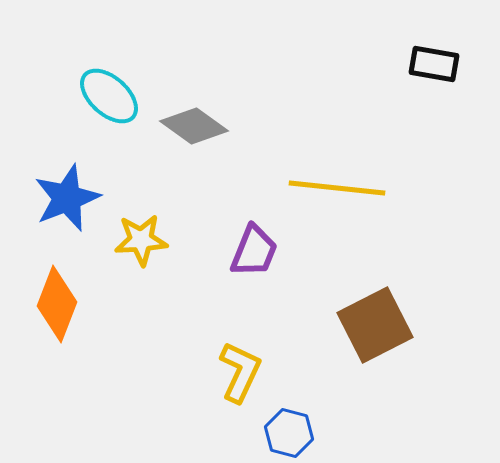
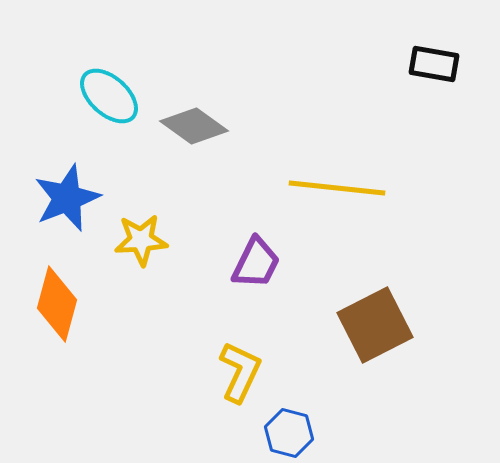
purple trapezoid: moved 2 px right, 12 px down; rotated 4 degrees clockwise
orange diamond: rotated 6 degrees counterclockwise
